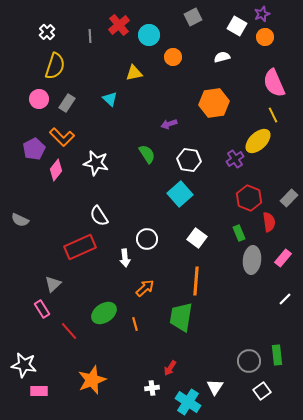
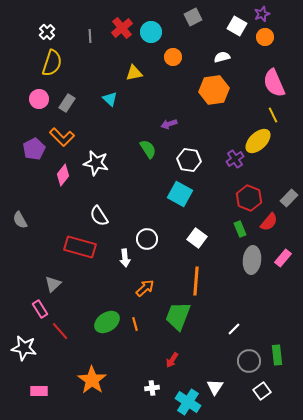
red cross at (119, 25): moved 3 px right, 3 px down
cyan circle at (149, 35): moved 2 px right, 3 px up
yellow semicircle at (55, 66): moved 3 px left, 3 px up
orange hexagon at (214, 103): moved 13 px up
green semicircle at (147, 154): moved 1 px right, 5 px up
pink diamond at (56, 170): moved 7 px right, 5 px down
cyan square at (180, 194): rotated 20 degrees counterclockwise
gray semicircle at (20, 220): rotated 36 degrees clockwise
red semicircle at (269, 222): rotated 48 degrees clockwise
green rectangle at (239, 233): moved 1 px right, 4 px up
red rectangle at (80, 247): rotated 40 degrees clockwise
white line at (285, 299): moved 51 px left, 30 px down
pink rectangle at (42, 309): moved 2 px left
green ellipse at (104, 313): moved 3 px right, 9 px down
green trapezoid at (181, 317): moved 3 px left, 1 px up; rotated 12 degrees clockwise
red line at (69, 331): moved 9 px left
white star at (24, 365): moved 17 px up
red arrow at (170, 368): moved 2 px right, 8 px up
orange star at (92, 380): rotated 16 degrees counterclockwise
